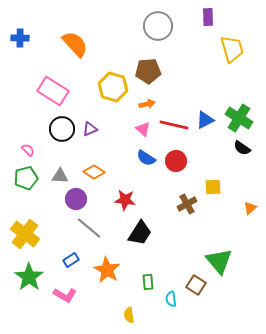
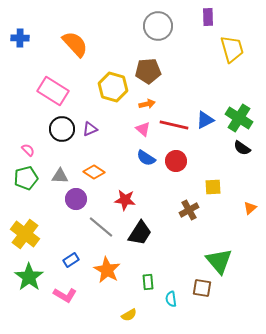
brown cross: moved 2 px right, 6 px down
gray line: moved 12 px right, 1 px up
brown square: moved 6 px right, 3 px down; rotated 24 degrees counterclockwise
yellow semicircle: rotated 112 degrees counterclockwise
